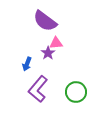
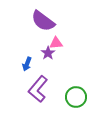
purple semicircle: moved 2 px left
green circle: moved 5 px down
